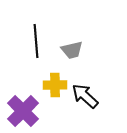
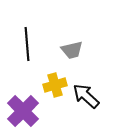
black line: moved 9 px left, 3 px down
yellow cross: rotated 15 degrees counterclockwise
black arrow: moved 1 px right
